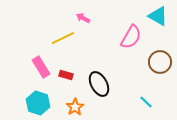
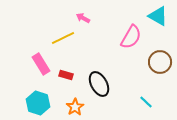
pink rectangle: moved 3 px up
